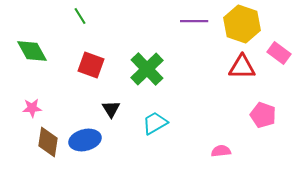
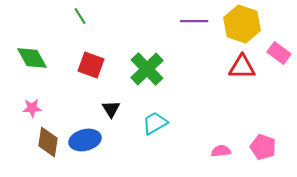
green diamond: moved 7 px down
pink pentagon: moved 32 px down
